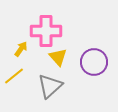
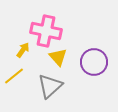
pink cross: rotated 12 degrees clockwise
yellow arrow: moved 2 px right, 1 px down
